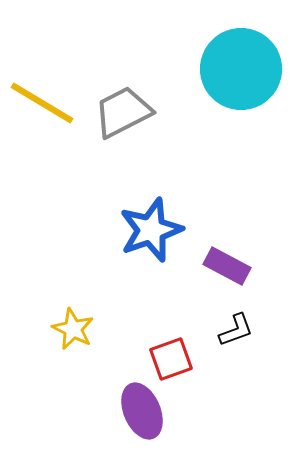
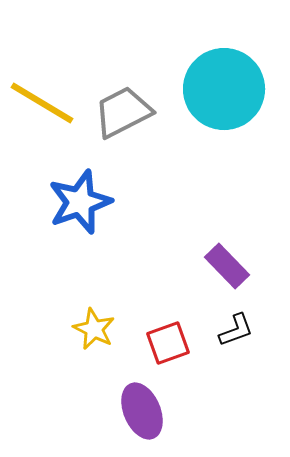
cyan circle: moved 17 px left, 20 px down
blue star: moved 71 px left, 28 px up
purple rectangle: rotated 18 degrees clockwise
yellow star: moved 21 px right
red square: moved 3 px left, 16 px up
